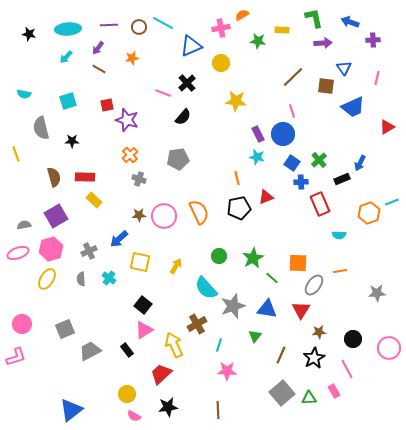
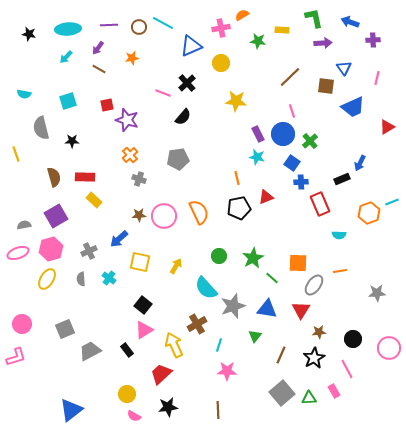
brown line at (293, 77): moved 3 px left
green cross at (319, 160): moved 9 px left, 19 px up
